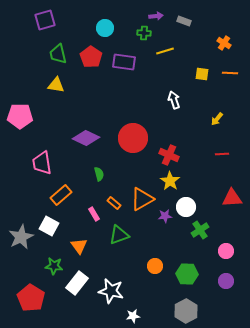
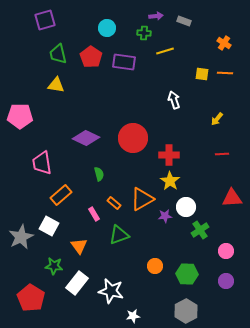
cyan circle at (105, 28): moved 2 px right
orange line at (230, 73): moved 5 px left
red cross at (169, 155): rotated 24 degrees counterclockwise
